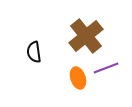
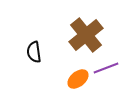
brown cross: moved 1 px up
orange ellipse: moved 1 px down; rotated 70 degrees clockwise
